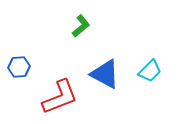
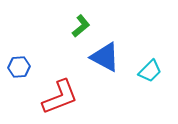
blue triangle: moved 17 px up
